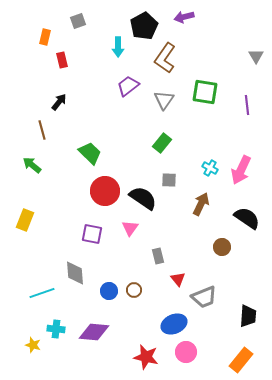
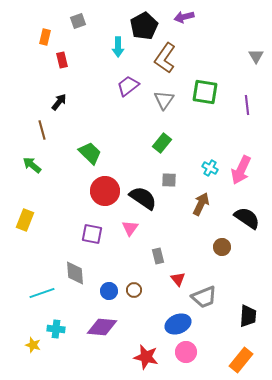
blue ellipse at (174, 324): moved 4 px right
purple diamond at (94, 332): moved 8 px right, 5 px up
